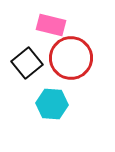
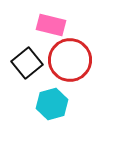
red circle: moved 1 px left, 2 px down
cyan hexagon: rotated 20 degrees counterclockwise
